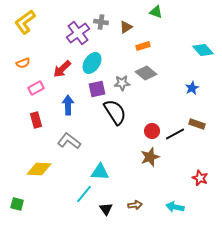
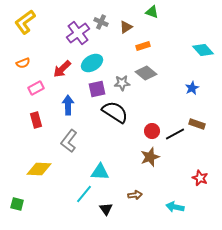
green triangle: moved 4 px left
gray cross: rotated 16 degrees clockwise
cyan ellipse: rotated 25 degrees clockwise
black semicircle: rotated 24 degrees counterclockwise
gray L-shape: rotated 90 degrees counterclockwise
brown arrow: moved 10 px up
